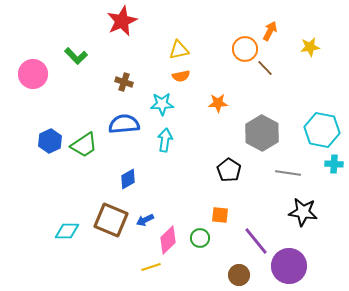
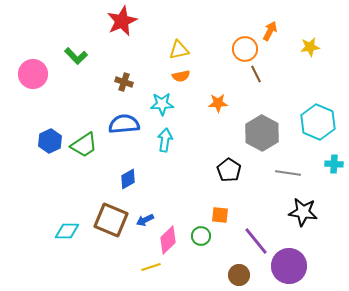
brown line: moved 9 px left, 6 px down; rotated 18 degrees clockwise
cyan hexagon: moved 4 px left, 8 px up; rotated 12 degrees clockwise
green circle: moved 1 px right, 2 px up
